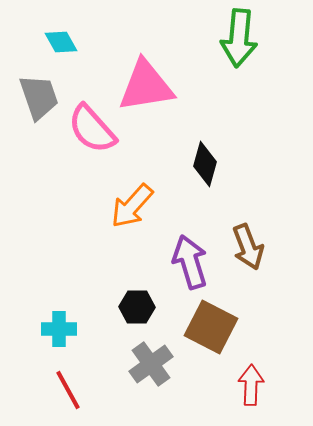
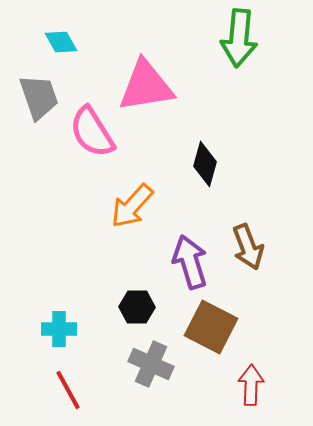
pink semicircle: moved 3 px down; rotated 10 degrees clockwise
gray cross: rotated 30 degrees counterclockwise
